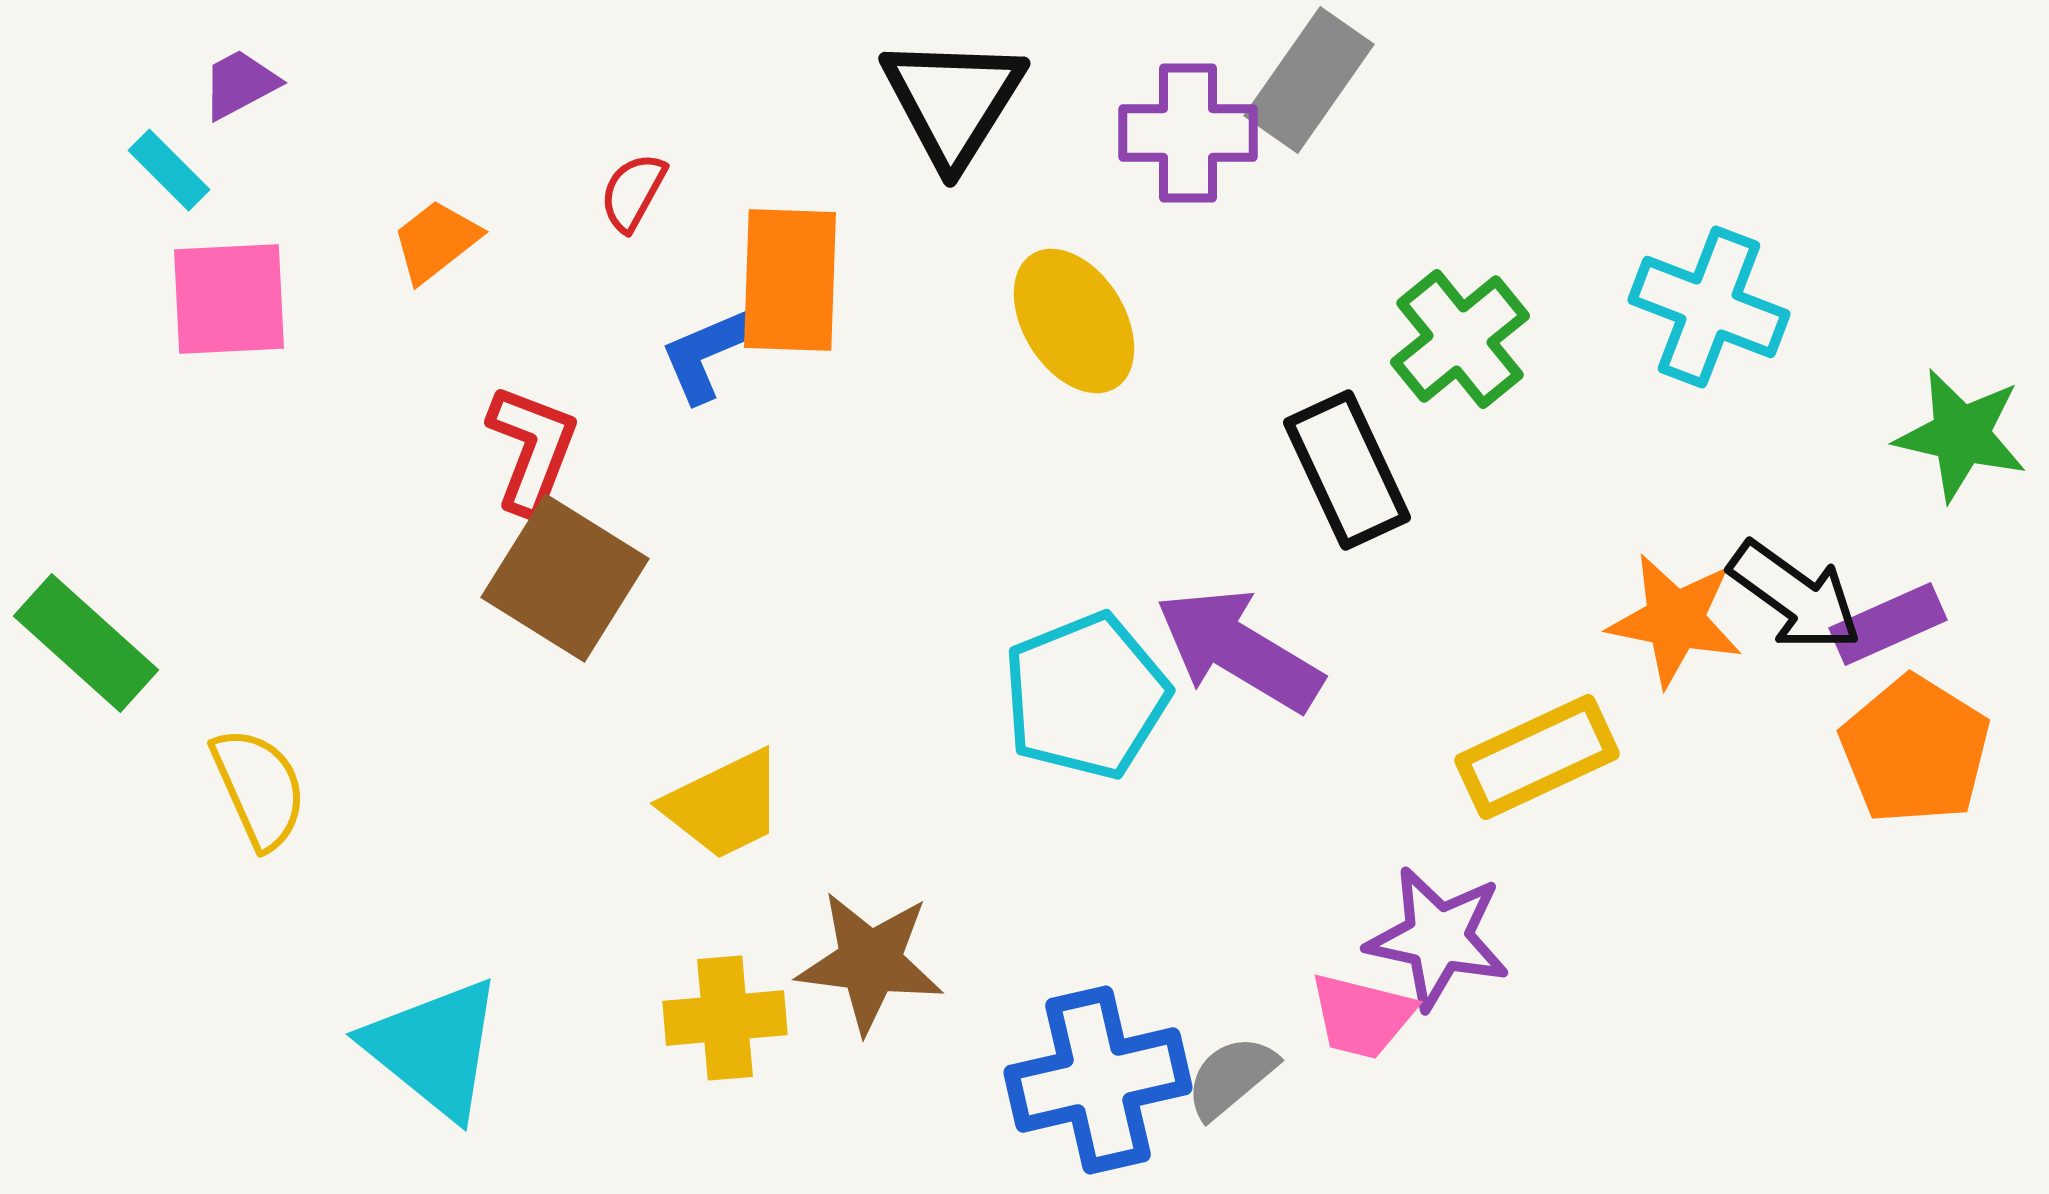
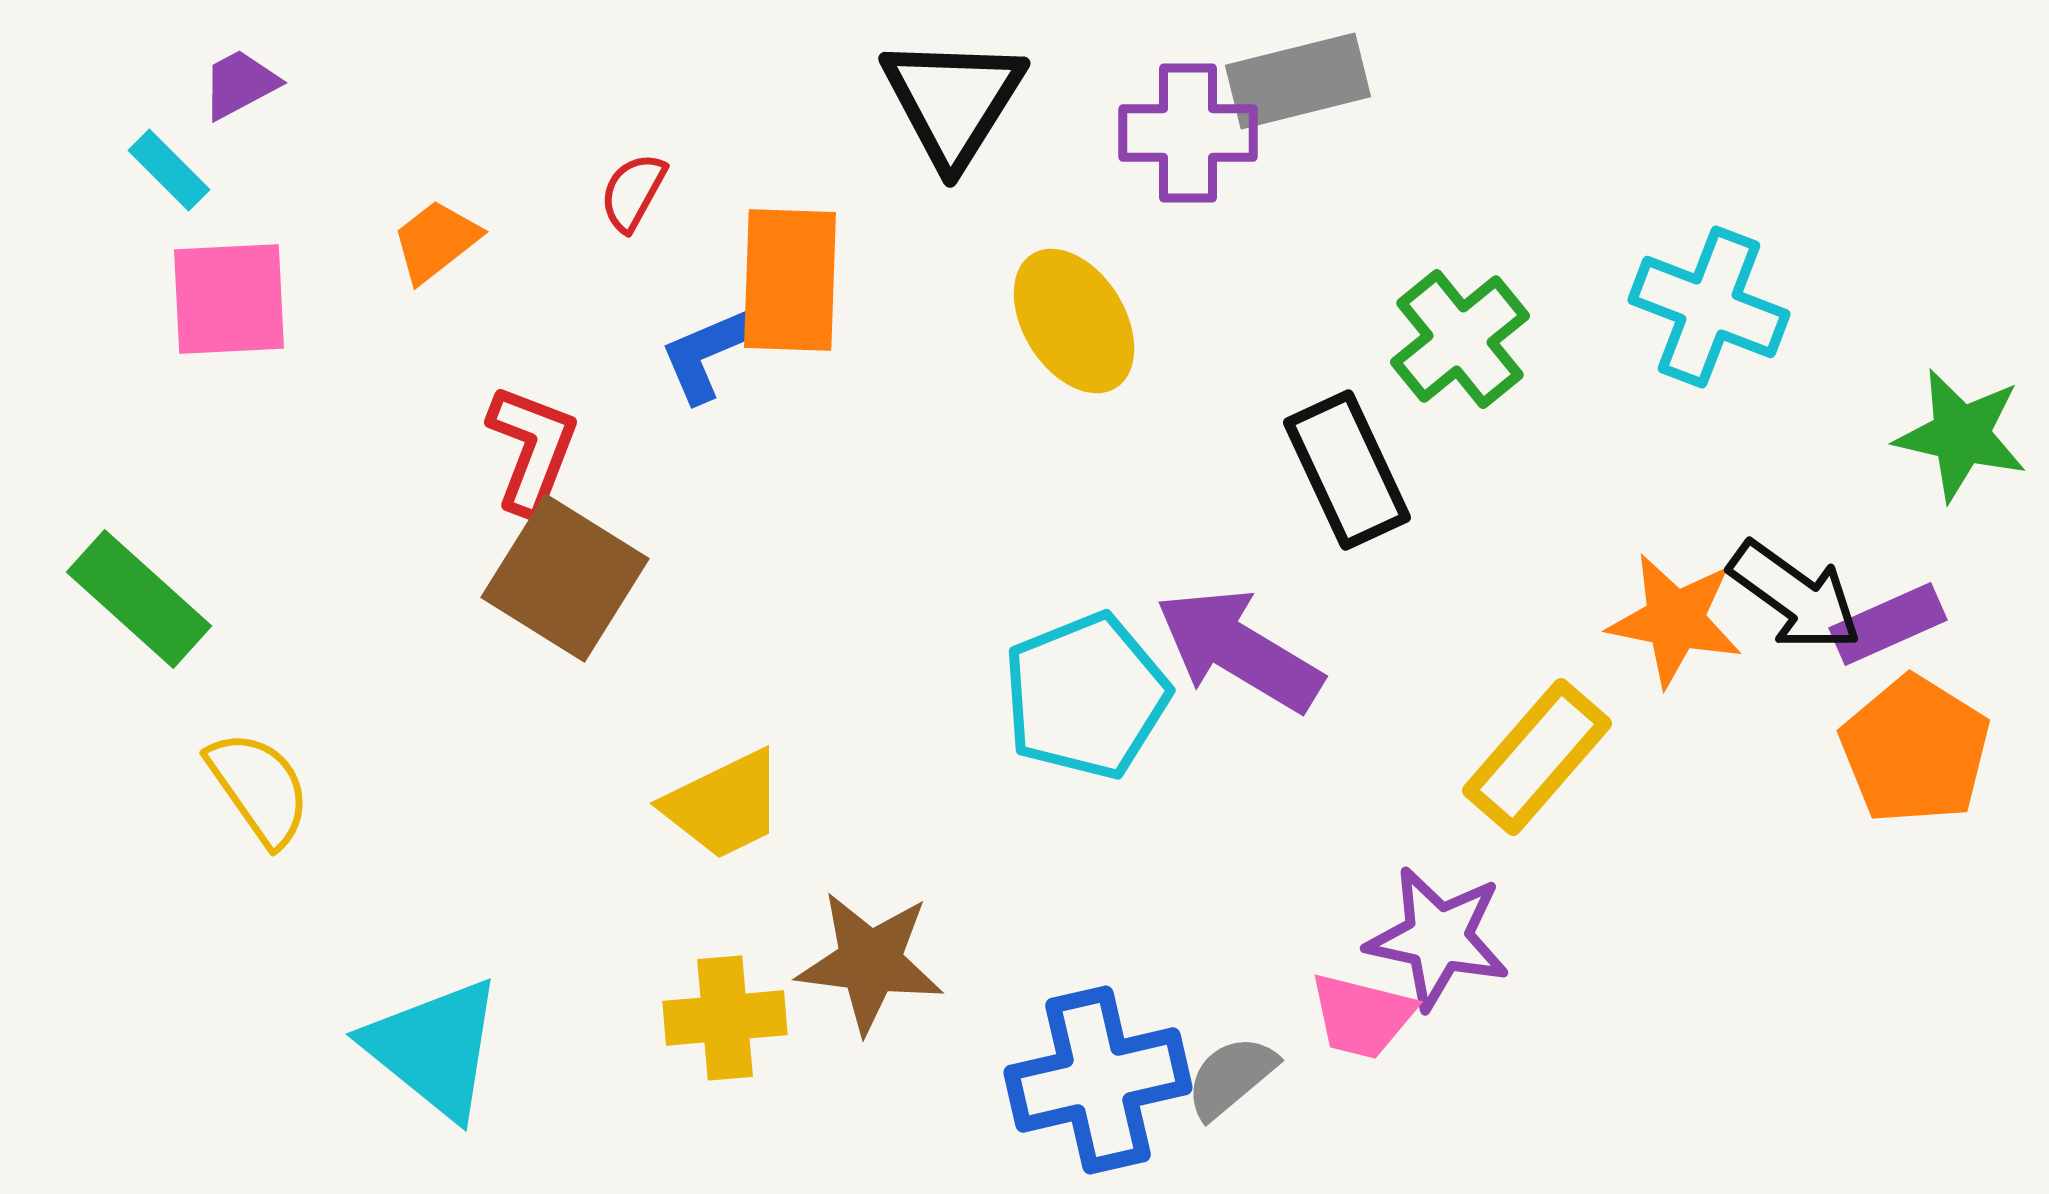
gray rectangle: moved 11 px left, 1 px down; rotated 41 degrees clockwise
green rectangle: moved 53 px right, 44 px up
yellow rectangle: rotated 24 degrees counterclockwise
yellow semicircle: rotated 11 degrees counterclockwise
